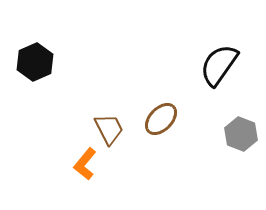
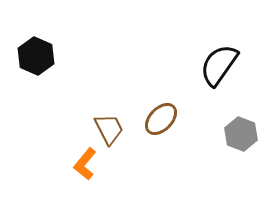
black hexagon: moved 1 px right, 6 px up; rotated 12 degrees counterclockwise
